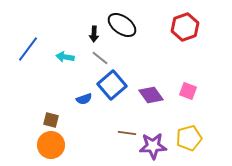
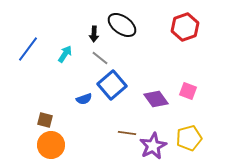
cyan arrow: moved 3 px up; rotated 114 degrees clockwise
purple diamond: moved 5 px right, 4 px down
brown square: moved 6 px left
purple star: rotated 24 degrees counterclockwise
